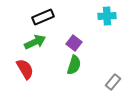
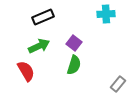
cyan cross: moved 1 px left, 2 px up
green arrow: moved 4 px right, 4 px down
red semicircle: moved 1 px right, 2 px down
gray rectangle: moved 5 px right, 2 px down
